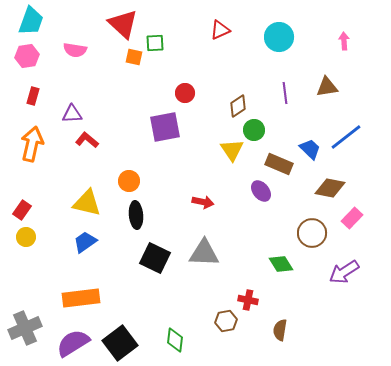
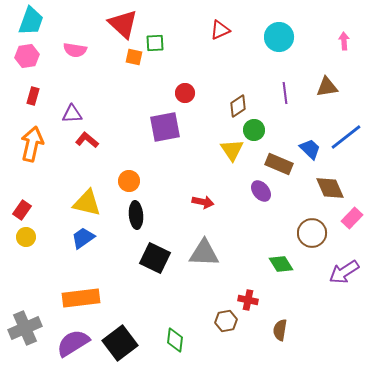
brown diamond at (330, 188): rotated 56 degrees clockwise
blue trapezoid at (85, 242): moved 2 px left, 4 px up
